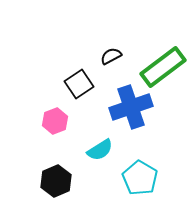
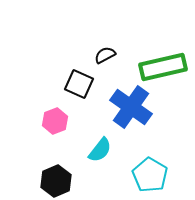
black semicircle: moved 6 px left, 1 px up
green rectangle: rotated 24 degrees clockwise
black square: rotated 32 degrees counterclockwise
blue cross: rotated 36 degrees counterclockwise
cyan semicircle: rotated 20 degrees counterclockwise
cyan pentagon: moved 10 px right, 3 px up
